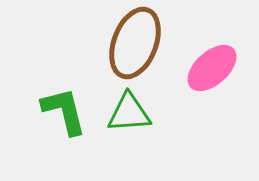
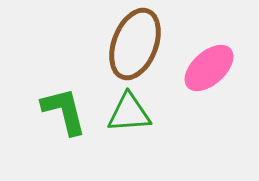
brown ellipse: moved 1 px down
pink ellipse: moved 3 px left
